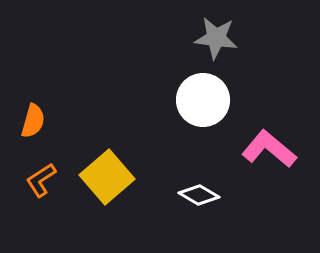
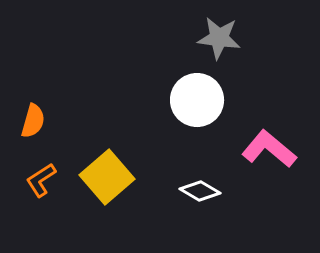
gray star: moved 3 px right
white circle: moved 6 px left
white diamond: moved 1 px right, 4 px up
